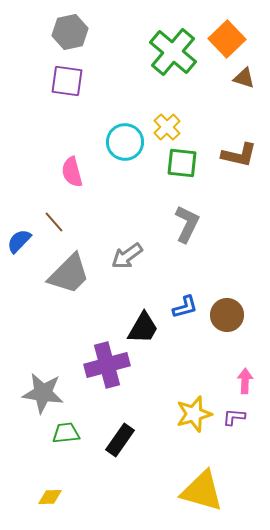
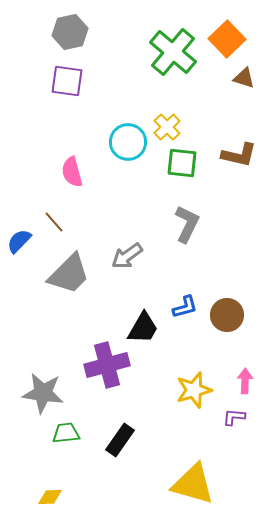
cyan circle: moved 3 px right
yellow star: moved 24 px up
yellow triangle: moved 9 px left, 7 px up
